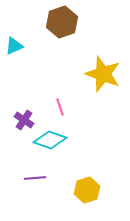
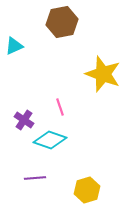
brown hexagon: rotated 8 degrees clockwise
